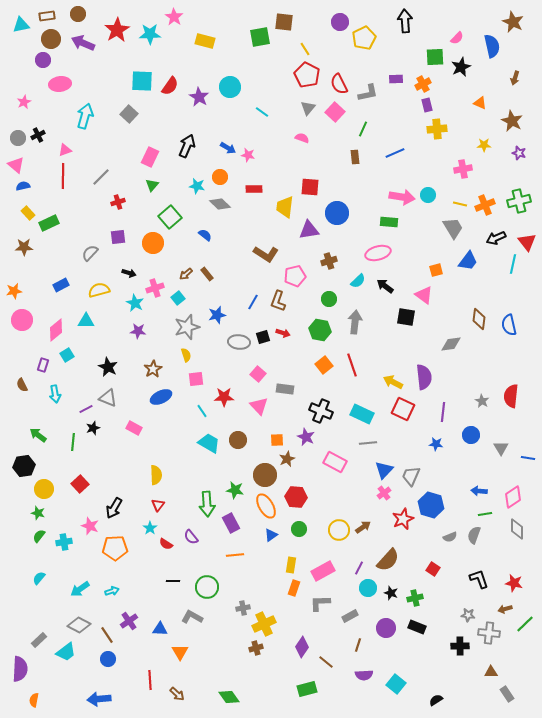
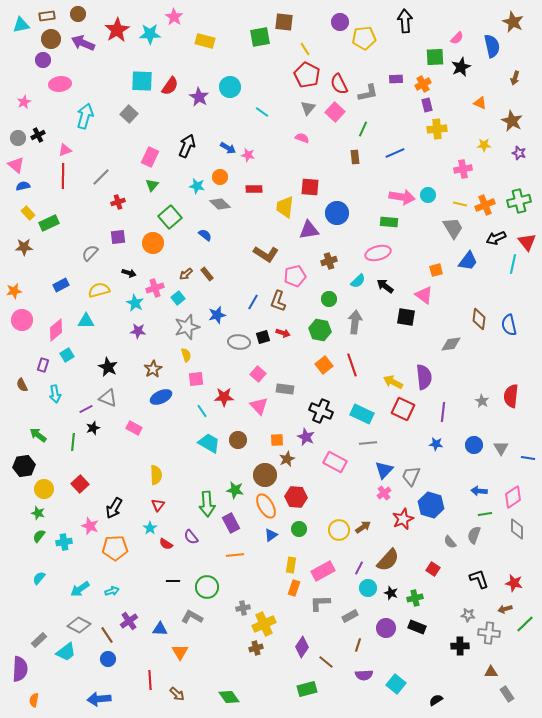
yellow pentagon at (364, 38): rotated 20 degrees clockwise
blue circle at (471, 435): moved 3 px right, 10 px down
gray semicircle at (450, 537): moved 5 px down; rotated 72 degrees clockwise
